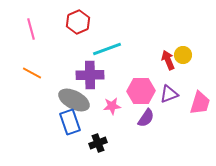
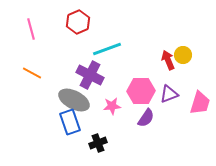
purple cross: rotated 28 degrees clockwise
